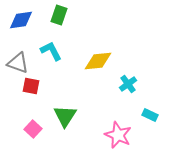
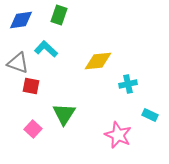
cyan L-shape: moved 5 px left, 2 px up; rotated 20 degrees counterclockwise
cyan cross: rotated 24 degrees clockwise
green triangle: moved 1 px left, 2 px up
